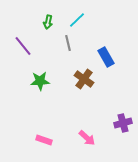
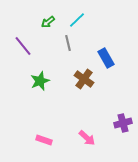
green arrow: rotated 40 degrees clockwise
blue rectangle: moved 1 px down
green star: rotated 18 degrees counterclockwise
